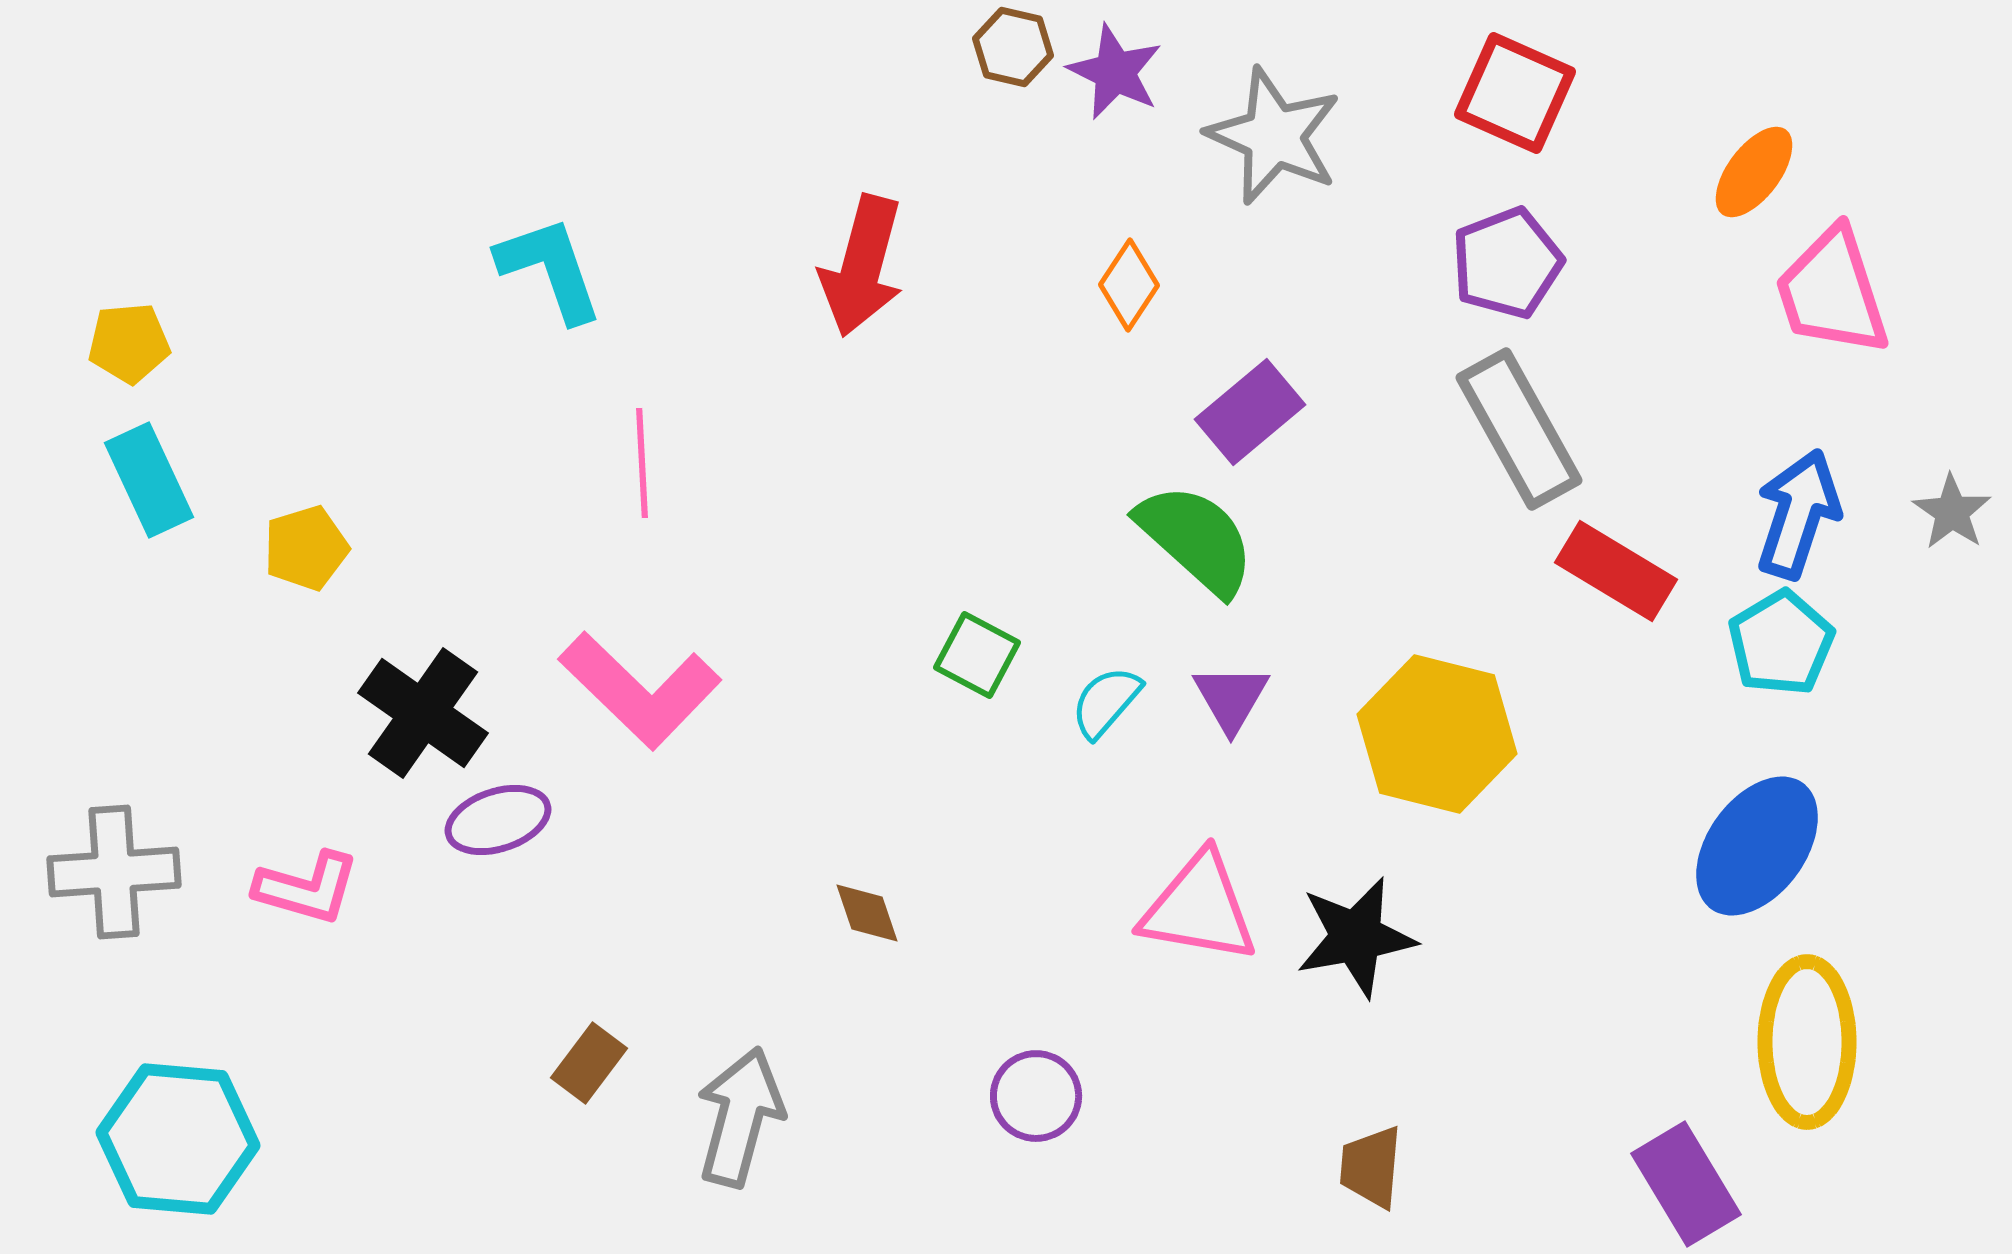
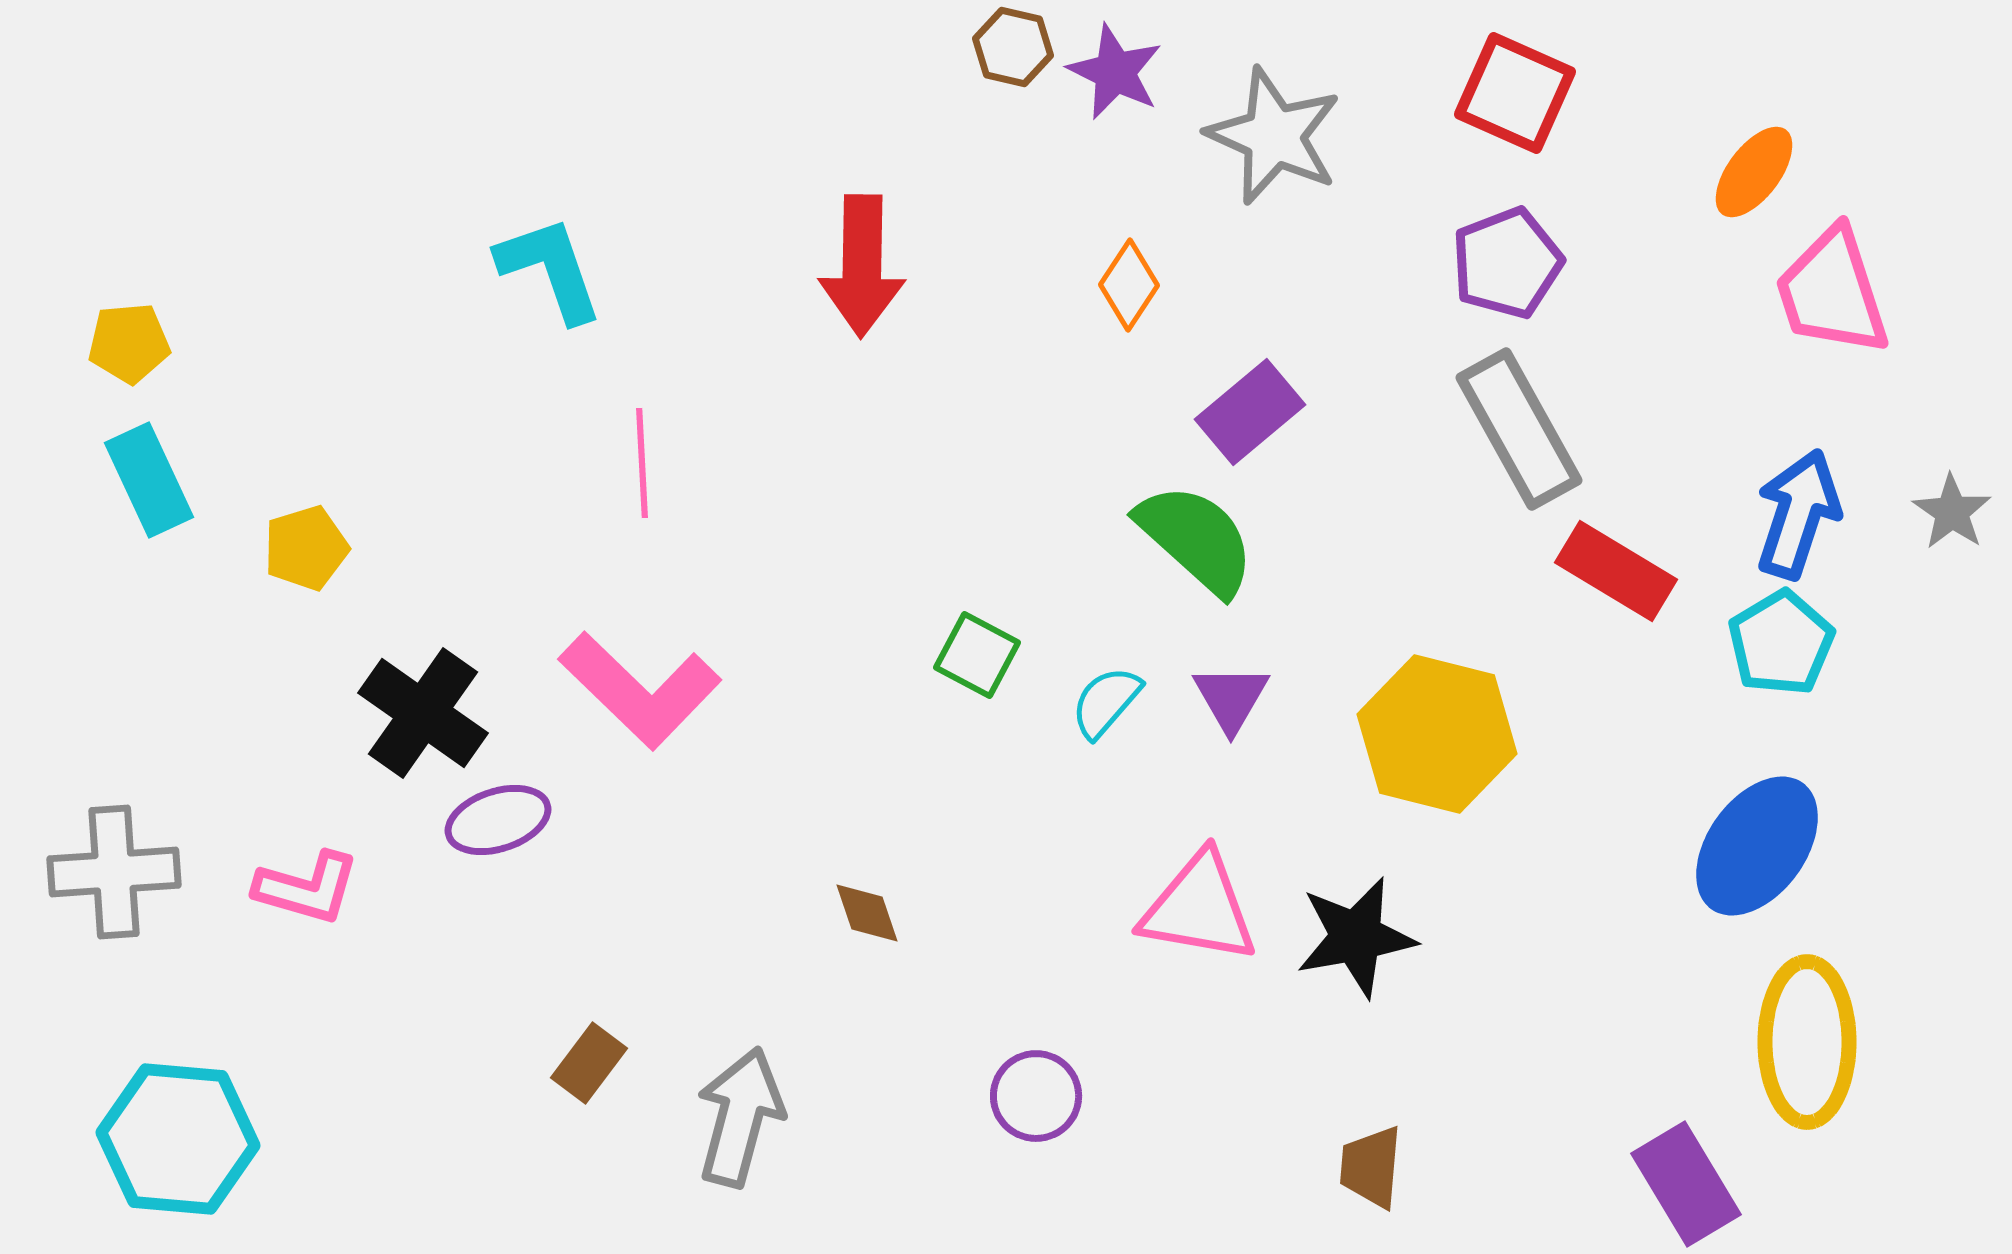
red arrow at (862, 266): rotated 14 degrees counterclockwise
